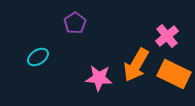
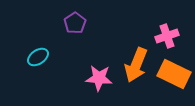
pink cross: rotated 20 degrees clockwise
orange arrow: rotated 8 degrees counterclockwise
